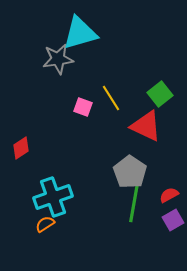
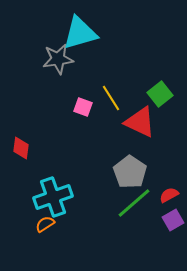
red triangle: moved 6 px left, 4 px up
red diamond: rotated 50 degrees counterclockwise
green line: rotated 39 degrees clockwise
